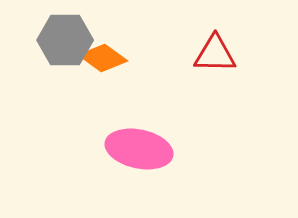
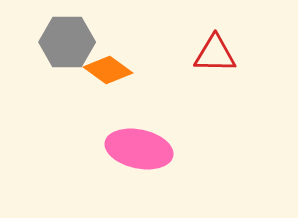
gray hexagon: moved 2 px right, 2 px down
orange diamond: moved 5 px right, 12 px down
